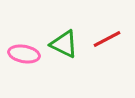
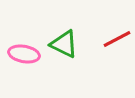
red line: moved 10 px right
